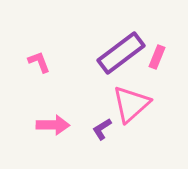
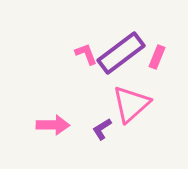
pink L-shape: moved 47 px right, 8 px up
